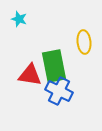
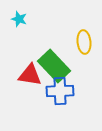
green rectangle: rotated 32 degrees counterclockwise
blue cross: moved 1 px right; rotated 28 degrees counterclockwise
